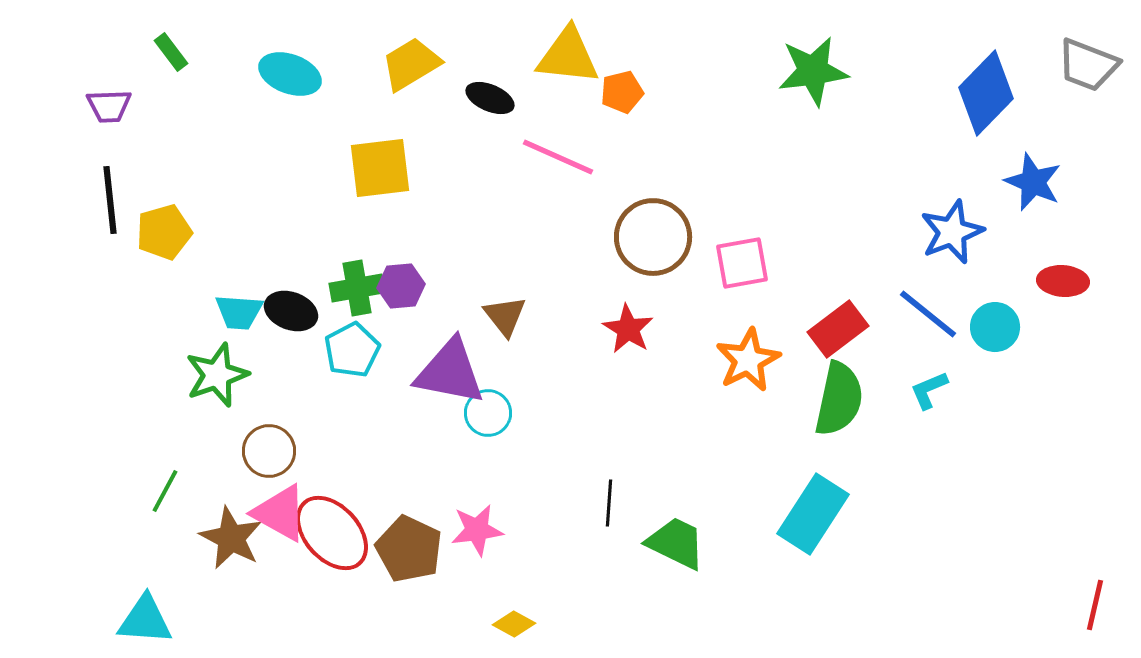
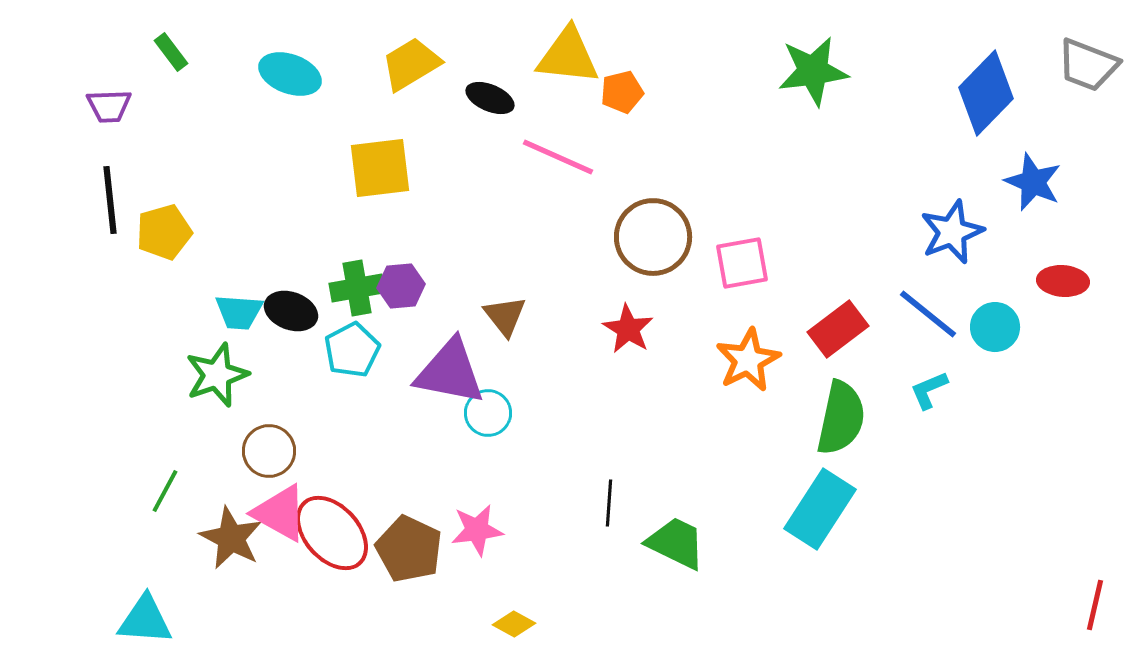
green semicircle at (839, 399): moved 2 px right, 19 px down
cyan rectangle at (813, 514): moved 7 px right, 5 px up
